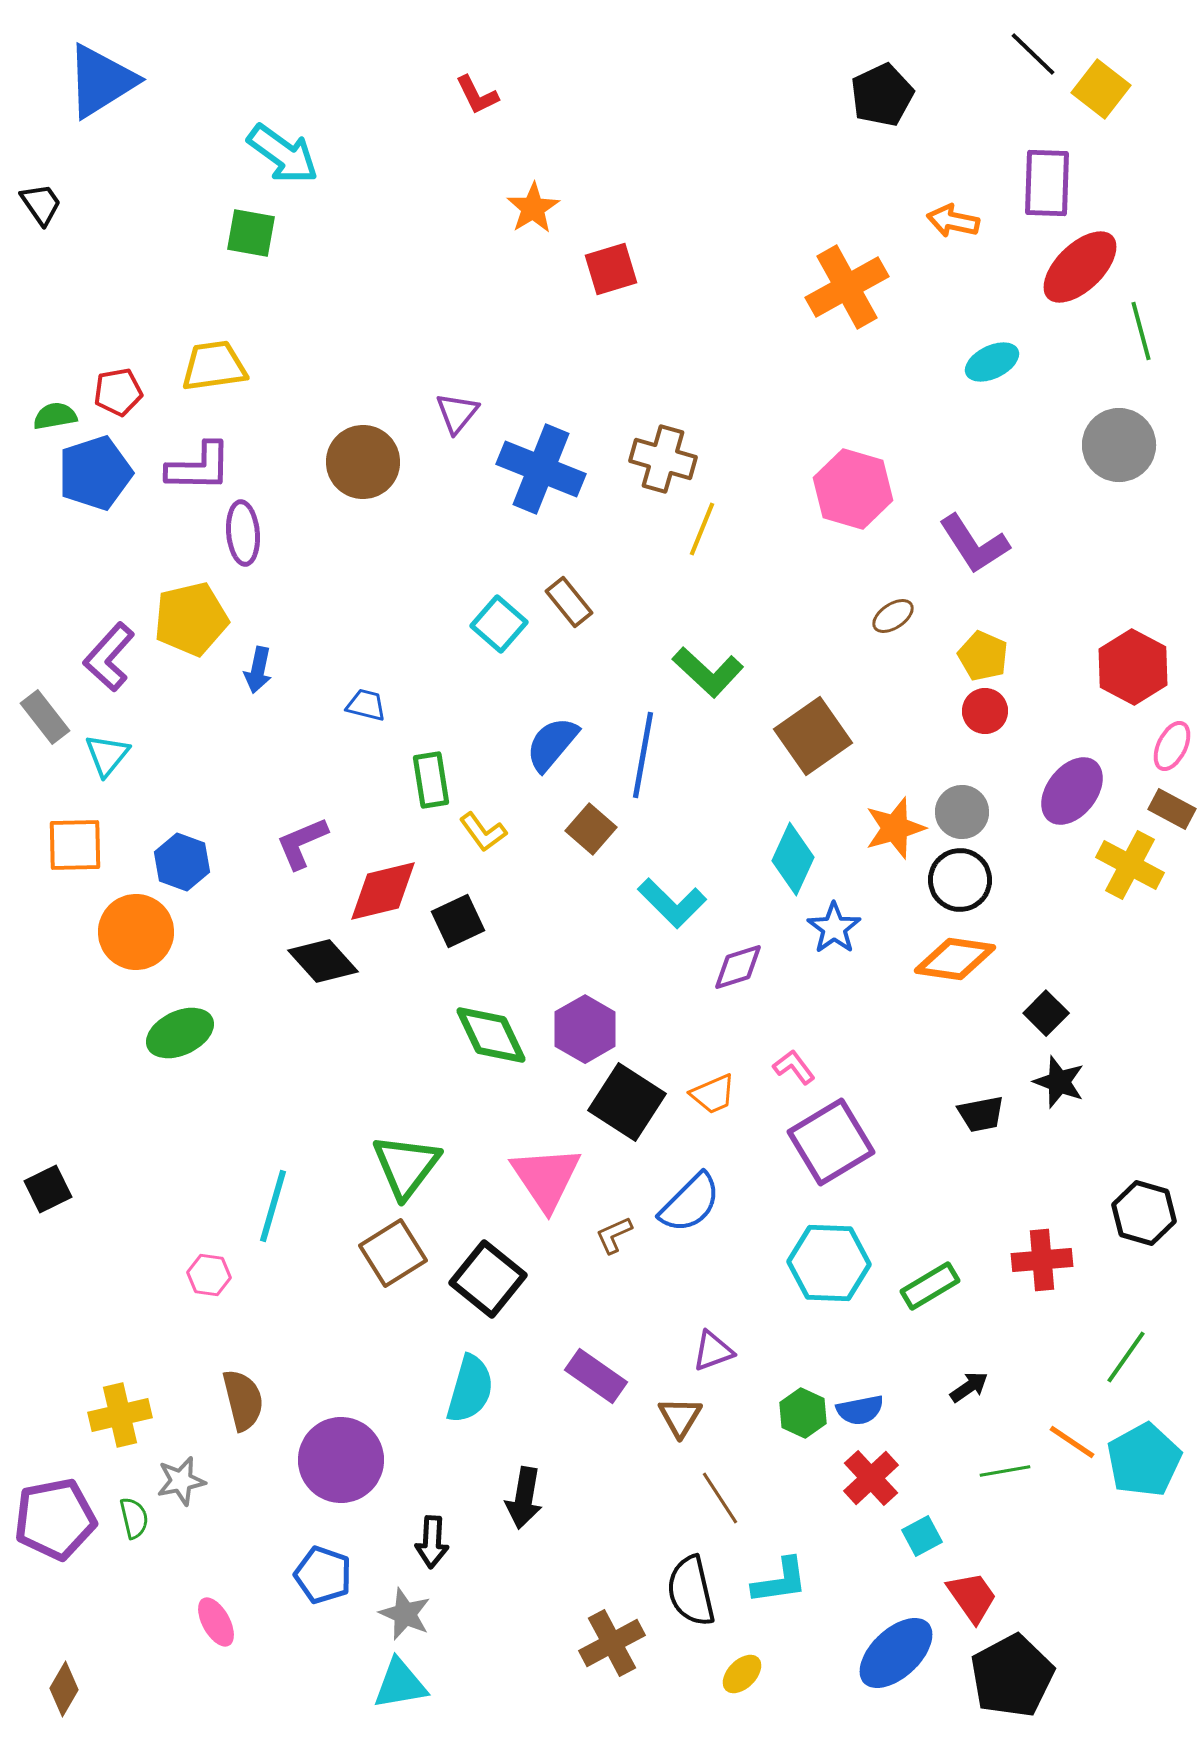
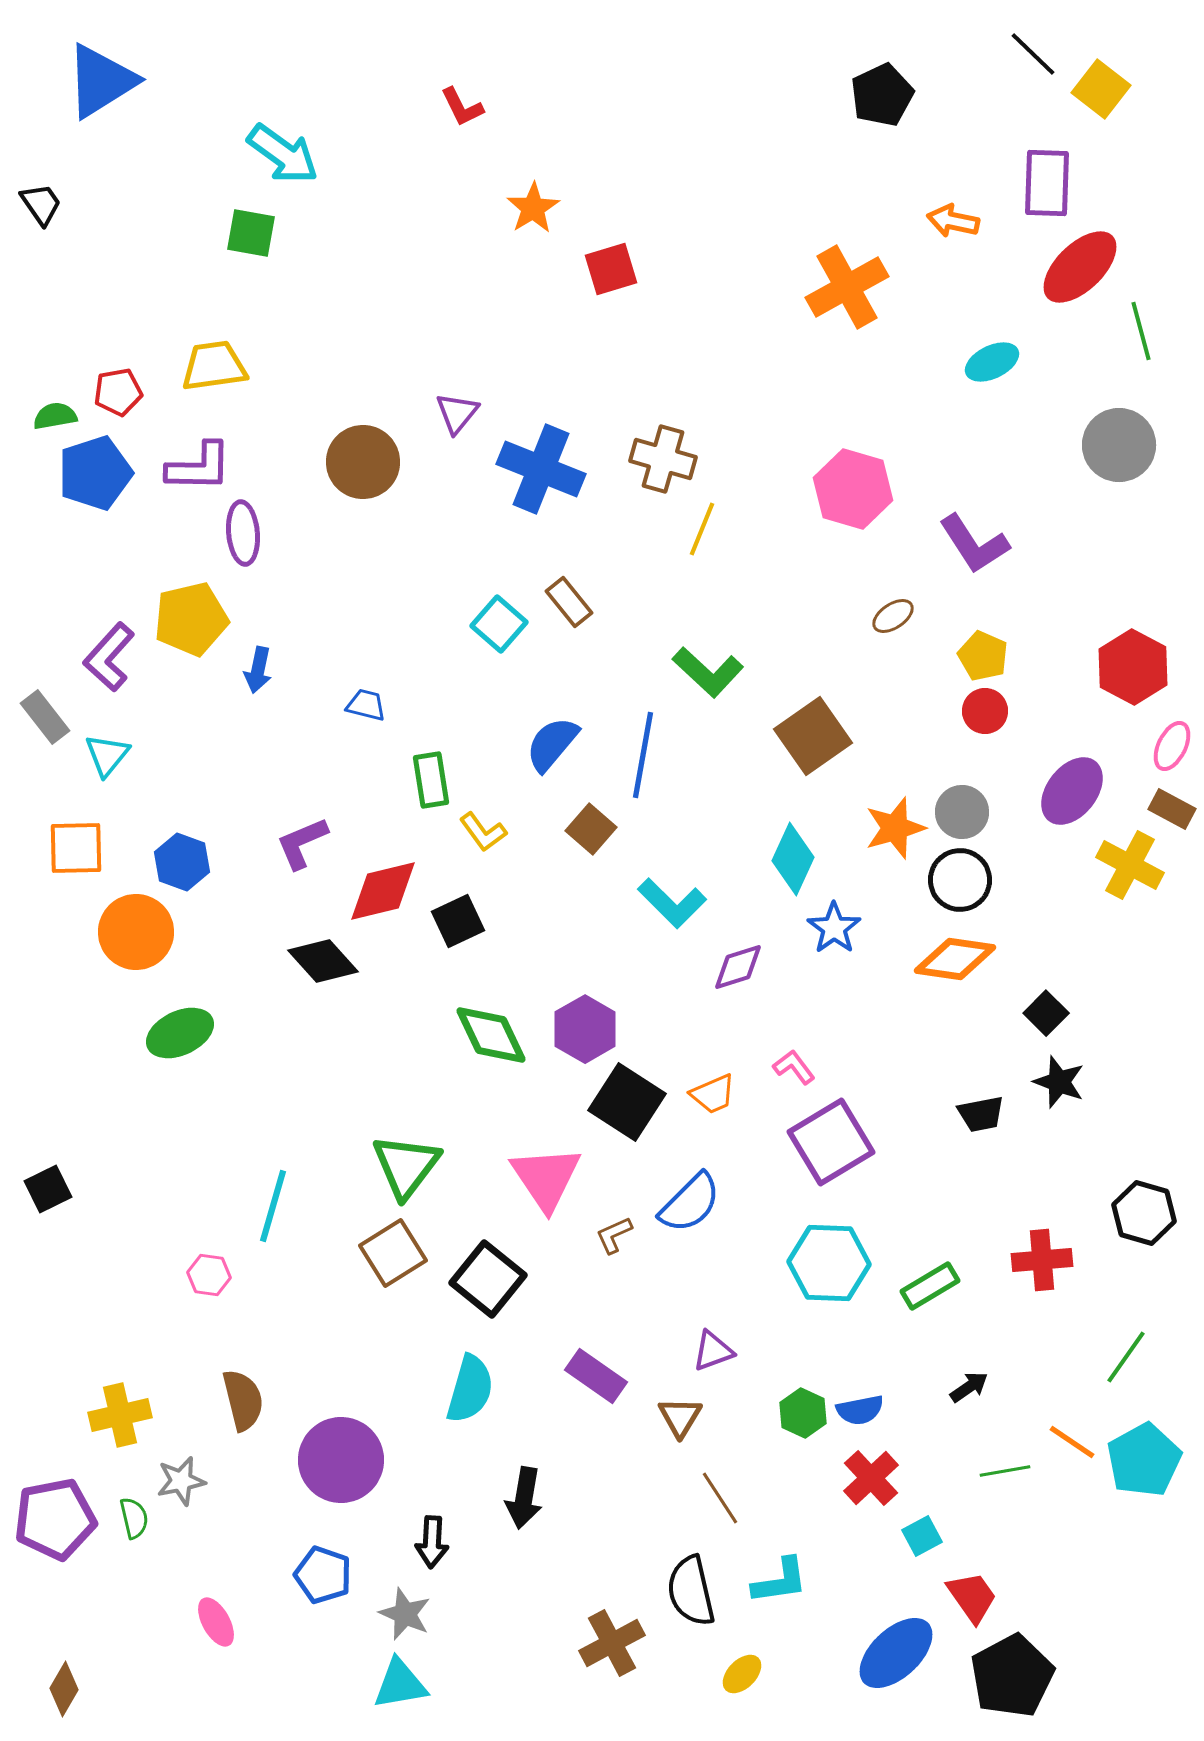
red L-shape at (477, 95): moved 15 px left, 12 px down
orange square at (75, 845): moved 1 px right, 3 px down
